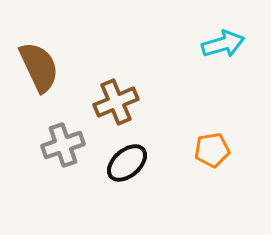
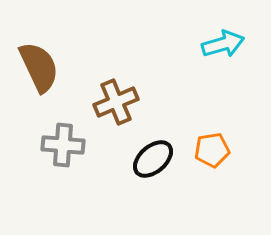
gray cross: rotated 24 degrees clockwise
black ellipse: moved 26 px right, 4 px up
